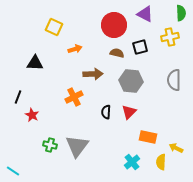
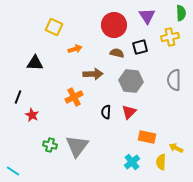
purple triangle: moved 2 px right, 2 px down; rotated 30 degrees clockwise
orange rectangle: moved 1 px left
